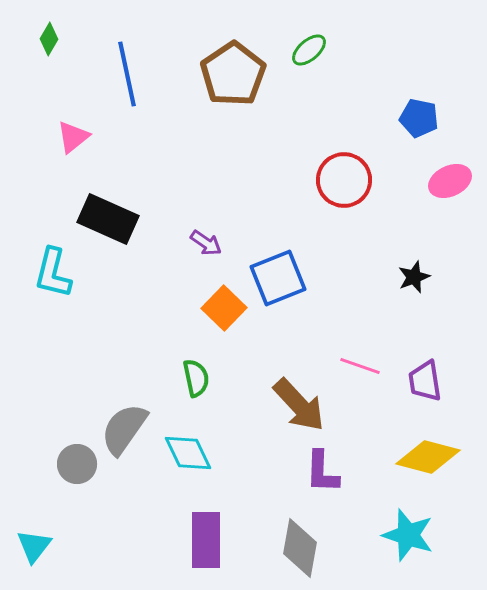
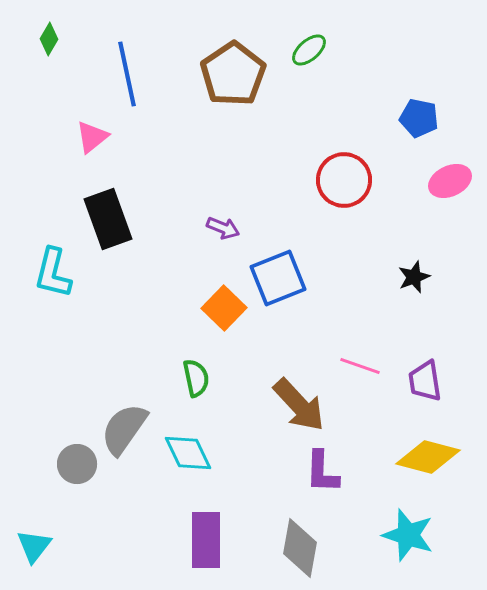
pink triangle: moved 19 px right
black rectangle: rotated 46 degrees clockwise
purple arrow: moved 17 px right, 15 px up; rotated 12 degrees counterclockwise
